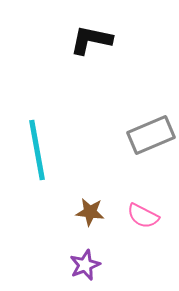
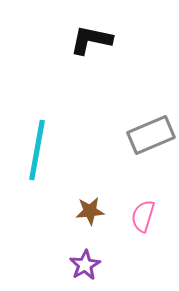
cyan line: rotated 20 degrees clockwise
brown star: moved 1 px up; rotated 12 degrees counterclockwise
pink semicircle: rotated 80 degrees clockwise
purple star: rotated 8 degrees counterclockwise
